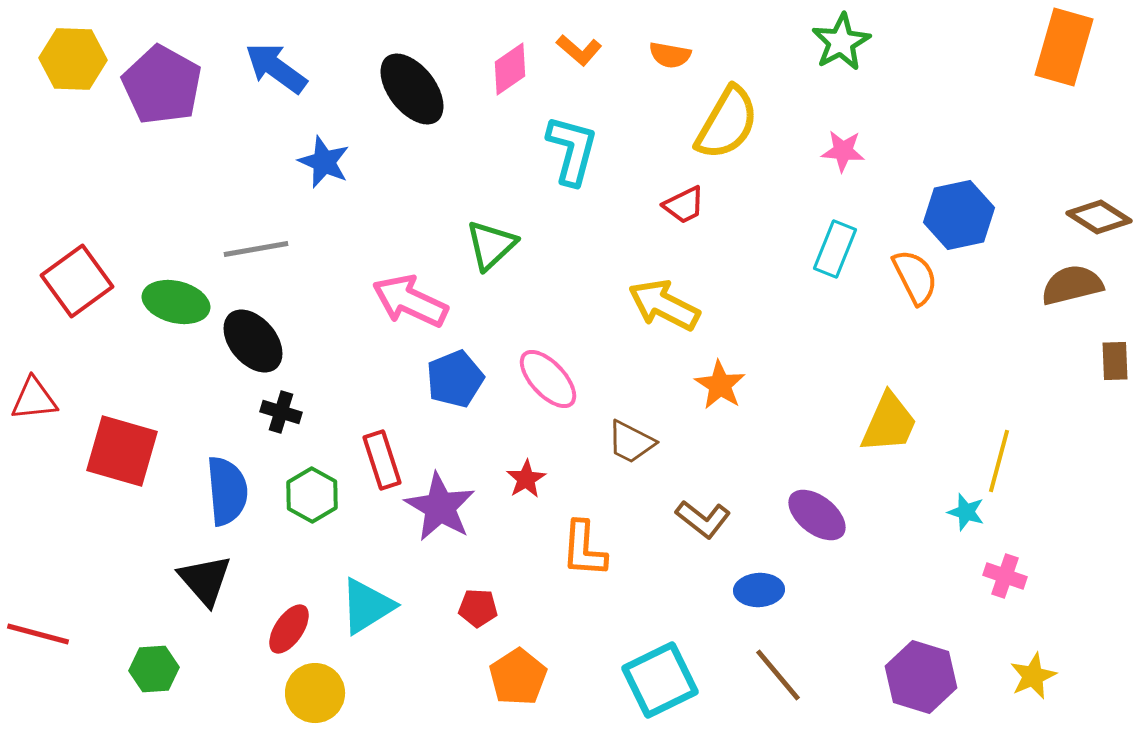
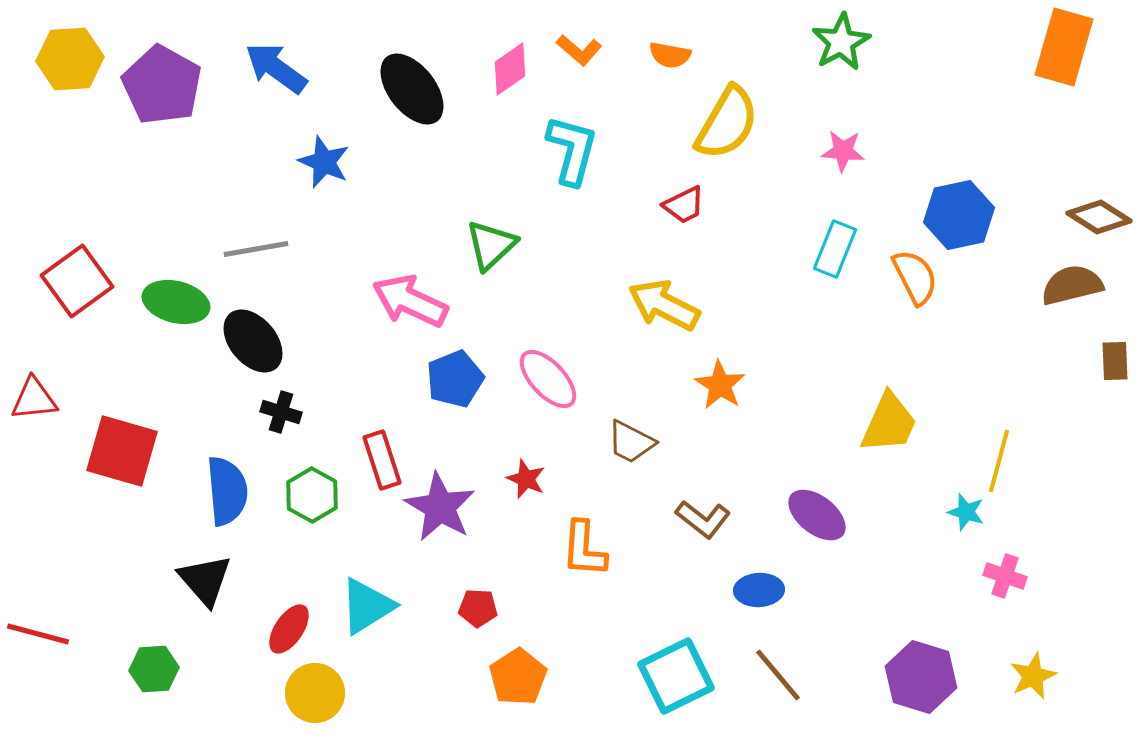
yellow hexagon at (73, 59): moved 3 px left; rotated 6 degrees counterclockwise
red star at (526, 479): rotated 18 degrees counterclockwise
cyan square at (660, 680): moved 16 px right, 4 px up
